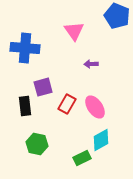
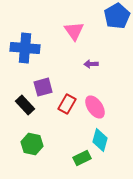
blue pentagon: rotated 20 degrees clockwise
black rectangle: moved 1 px up; rotated 36 degrees counterclockwise
cyan diamond: moved 1 px left; rotated 45 degrees counterclockwise
green hexagon: moved 5 px left
